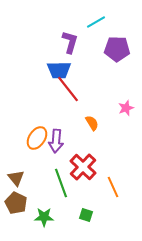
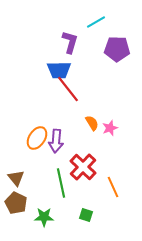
pink star: moved 16 px left, 20 px down
green line: rotated 8 degrees clockwise
